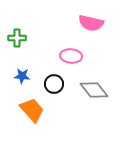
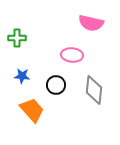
pink ellipse: moved 1 px right, 1 px up
black circle: moved 2 px right, 1 px down
gray diamond: rotated 44 degrees clockwise
